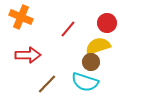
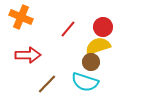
red circle: moved 4 px left, 4 px down
